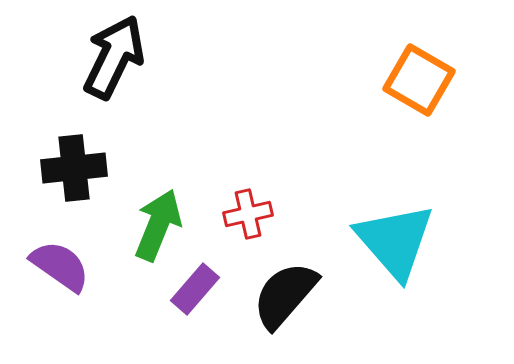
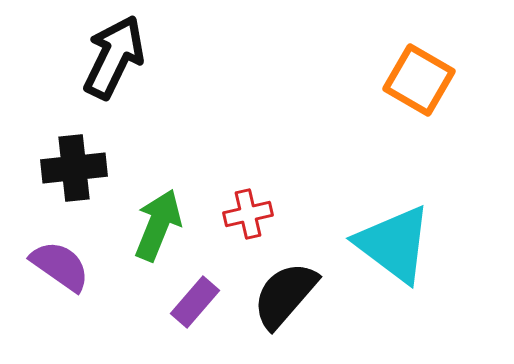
cyan triangle: moved 1 px left, 3 px down; rotated 12 degrees counterclockwise
purple rectangle: moved 13 px down
